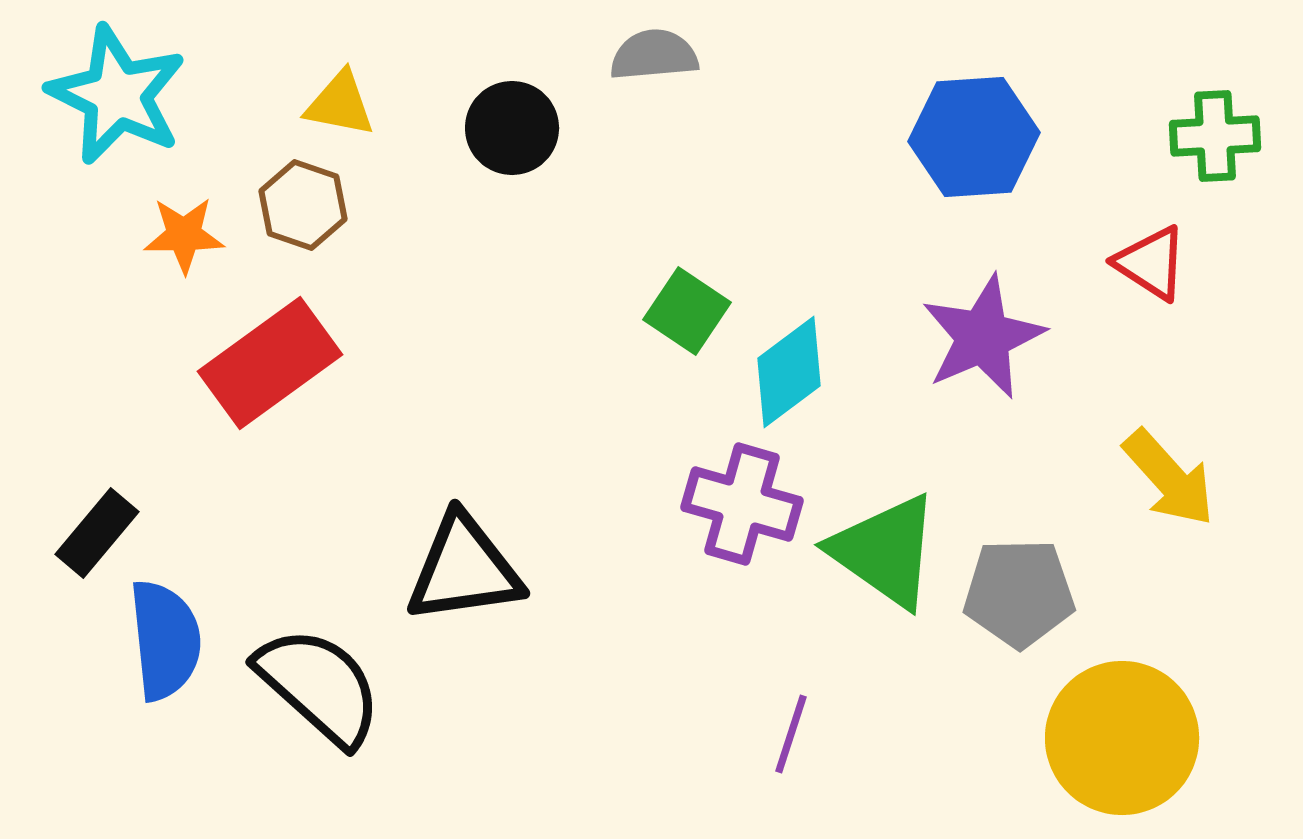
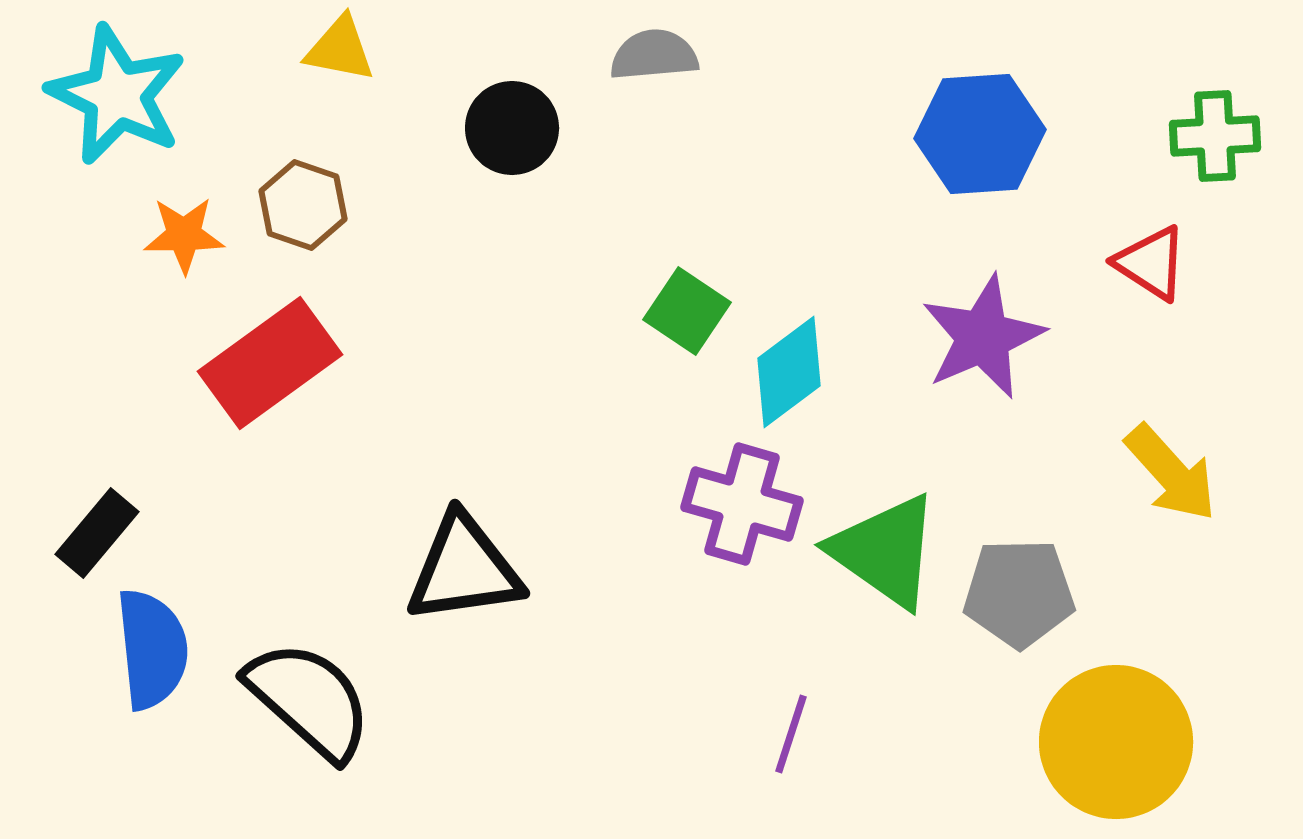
yellow triangle: moved 55 px up
blue hexagon: moved 6 px right, 3 px up
yellow arrow: moved 2 px right, 5 px up
blue semicircle: moved 13 px left, 9 px down
black semicircle: moved 10 px left, 14 px down
yellow circle: moved 6 px left, 4 px down
